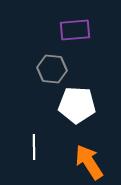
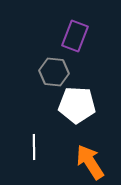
purple rectangle: moved 6 px down; rotated 64 degrees counterclockwise
gray hexagon: moved 2 px right, 3 px down
orange arrow: moved 1 px right
